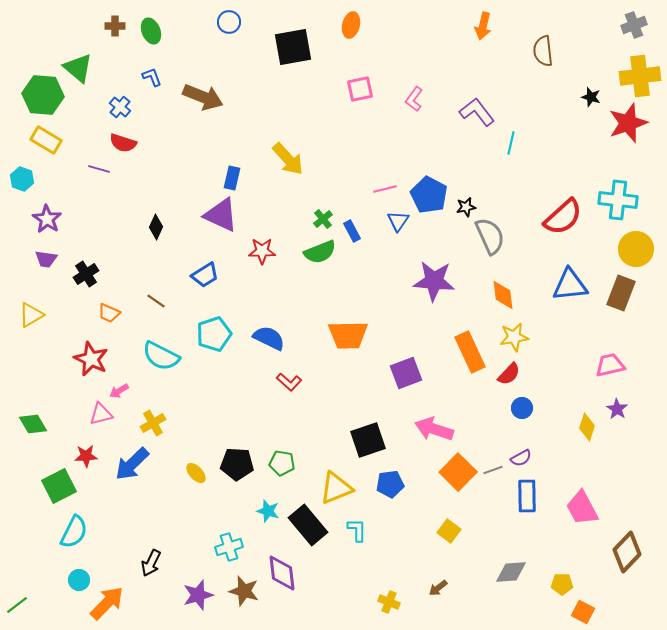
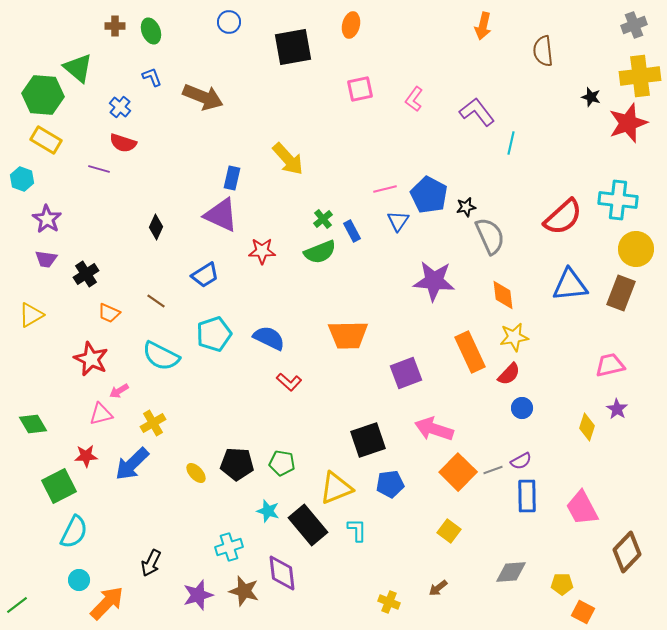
purple semicircle at (521, 458): moved 3 px down
